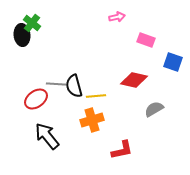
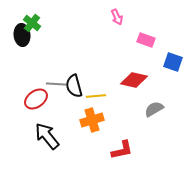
pink arrow: rotated 77 degrees clockwise
